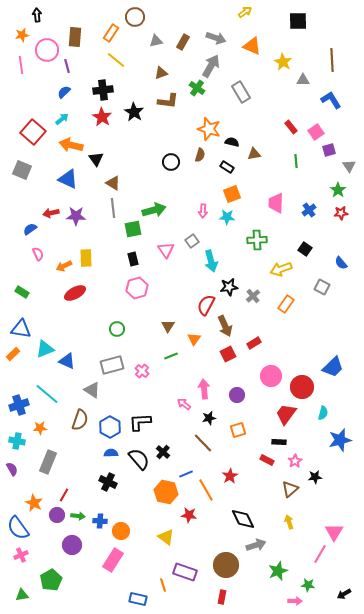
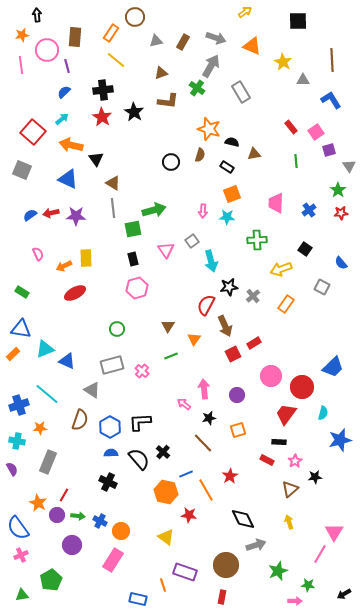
blue semicircle at (30, 229): moved 14 px up
red square at (228, 354): moved 5 px right
orange star at (34, 503): moved 4 px right
blue cross at (100, 521): rotated 24 degrees clockwise
